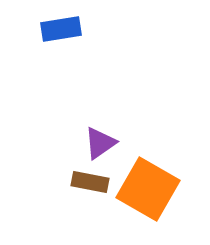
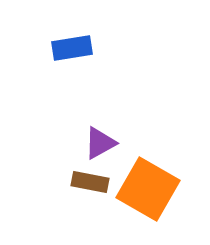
blue rectangle: moved 11 px right, 19 px down
purple triangle: rotated 6 degrees clockwise
